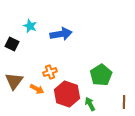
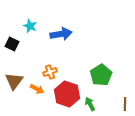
brown line: moved 1 px right, 2 px down
